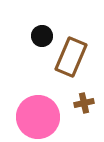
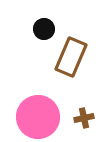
black circle: moved 2 px right, 7 px up
brown cross: moved 15 px down
